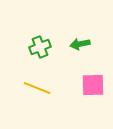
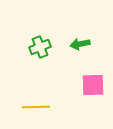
yellow line: moved 1 px left, 19 px down; rotated 24 degrees counterclockwise
